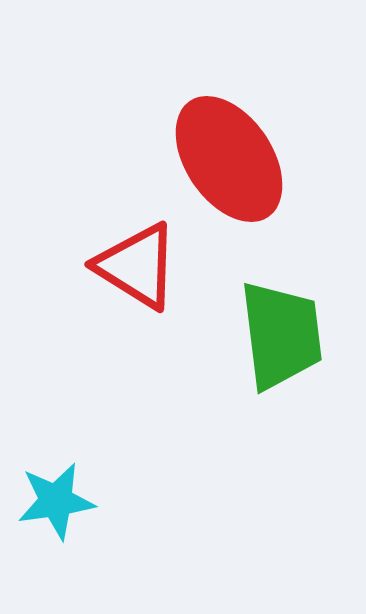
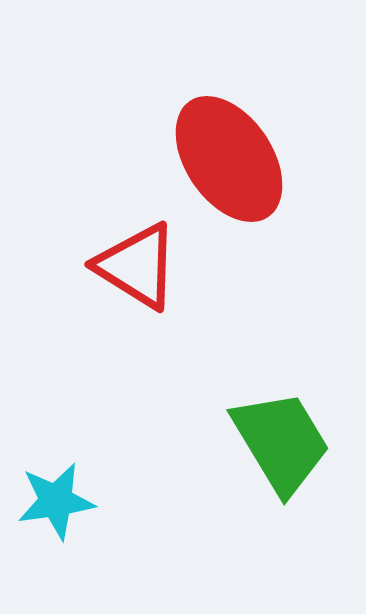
green trapezoid: moved 107 px down; rotated 24 degrees counterclockwise
